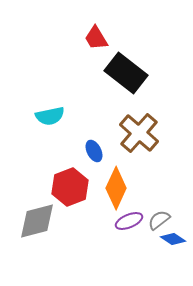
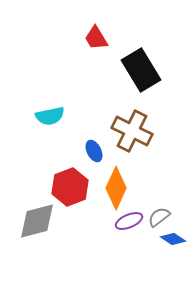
black rectangle: moved 15 px right, 3 px up; rotated 21 degrees clockwise
brown cross: moved 7 px left, 2 px up; rotated 15 degrees counterclockwise
gray semicircle: moved 3 px up
